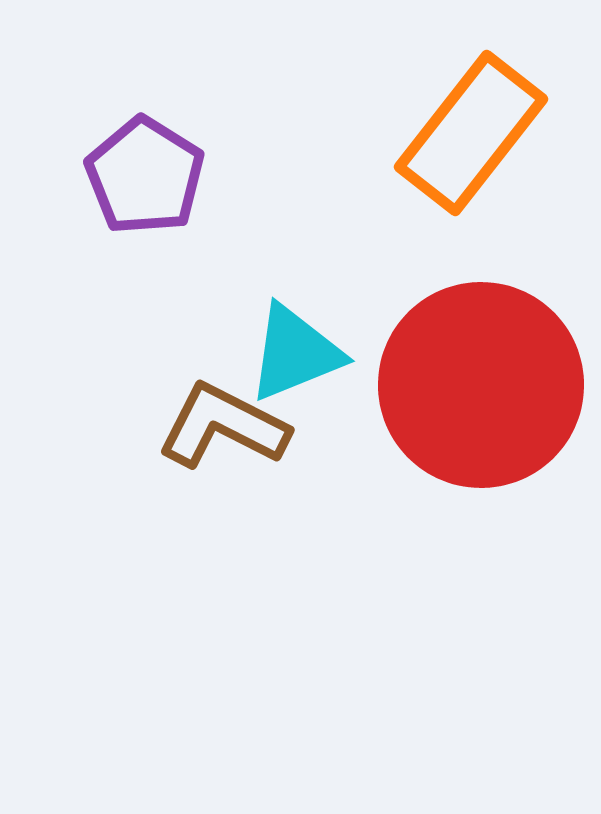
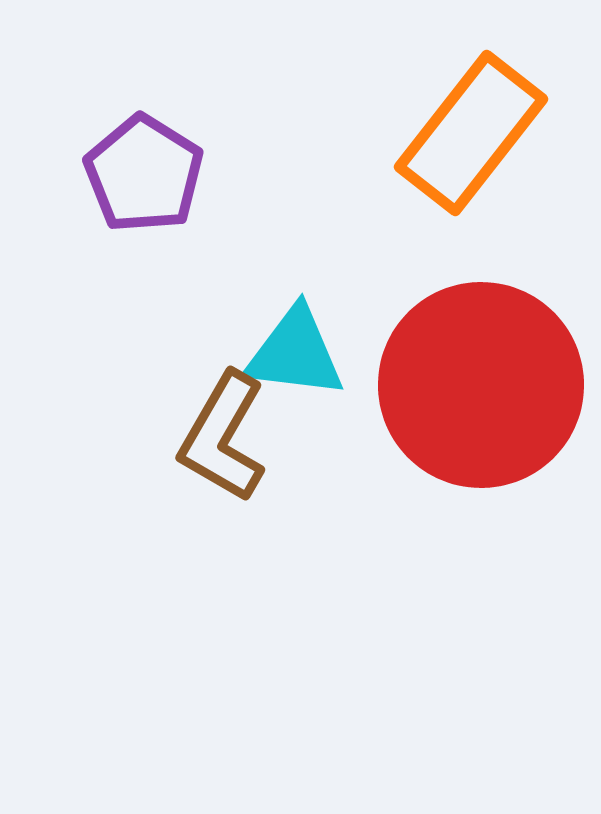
purple pentagon: moved 1 px left, 2 px up
cyan triangle: rotated 29 degrees clockwise
brown L-shape: moved 11 px down; rotated 87 degrees counterclockwise
